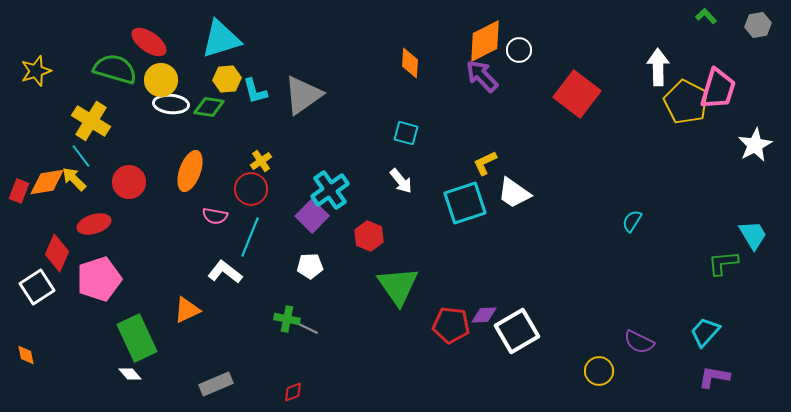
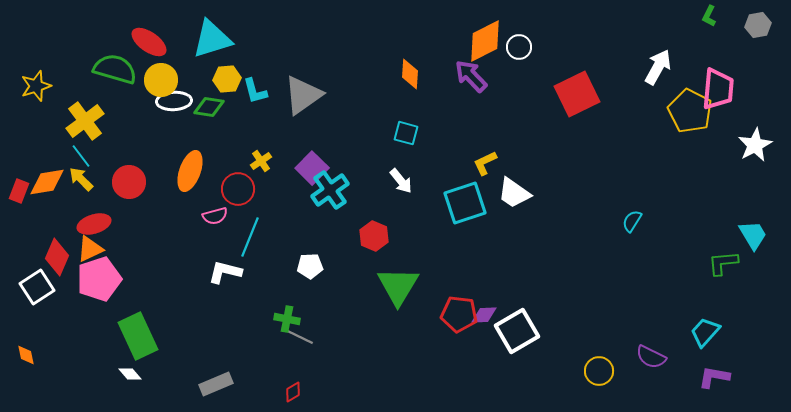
green L-shape at (706, 16): moved 3 px right; rotated 110 degrees counterclockwise
cyan triangle at (221, 39): moved 9 px left
white circle at (519, 50): moved 3 px up
orange diamond at (410, 63): moved 11 px down
white arrow at (658, 67): rotated 30 degrees clockwise
yellow star at (36, 71): moved 15 px down
purple arrow at (482, 76): moved 11 px left
pink trapezoid at (718, 89): rotated 12 degrees counterclockwise
red square at (577, 94): rotated 27 degrees clockwise
yellow pentagon at (686, 102): moved 4 px right, 9 px down
white ellipse at (171, 104): moved 3 px right, 3 px up; rotated 8 degrees counterclockwise
yellow cross at (91, 121): moved 6 px left; rotated 21 degrees clockwise
yellow arrow at (74, 179): moved 7 px right
red circle at (251, 189): moved 13 px left
pink semicircle at (215, 216): rotated 25 degrees counterclockwise
purple square at (312, 216): moved 48 px up
red hexagon at (369, 236): moved 5 px right
red diamond at (57, 253): moved 4 px down
white L-shape at (225, 272): rotated 24 degrees counterclockwise
green triangle at (398, 286): rotated 6 degrees clockwise
orange triangle at (187, 310): moved 97 px left, 61 px up
red pentagon at (451, 325): moved 8 px right, 11 px up
gray line at (305, 327): moved 5 px left, 10 px down
green rectangle at (137, 338): moved 1 px right, 2 px up
purple semicircle at (639, 342): moved 12 px right, 15 px down
red diamond at (293, 392): rotated 10 degrees counterclockwise
